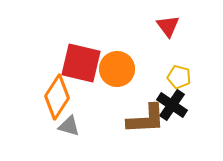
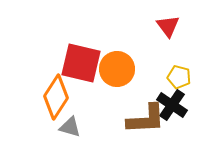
orange diamond: moved 1 px left
gray triangle: moved 1 px right, 1 px down
